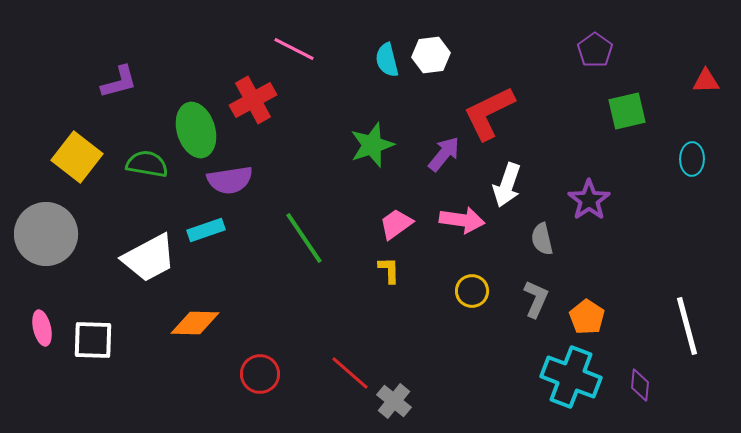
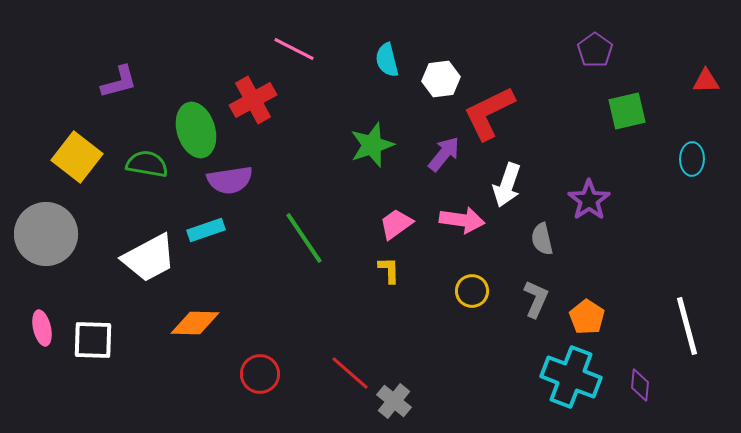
white hexagon: moved 10 px right, 24 px down
